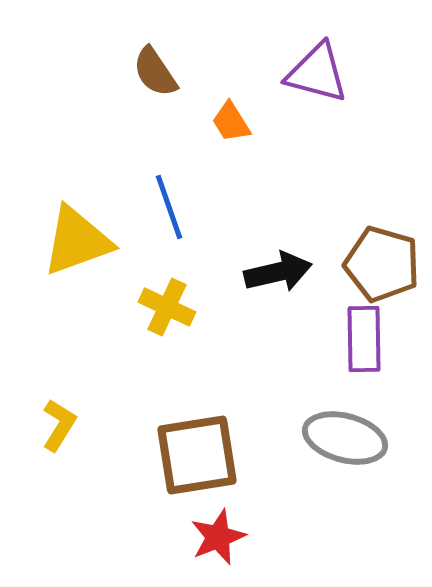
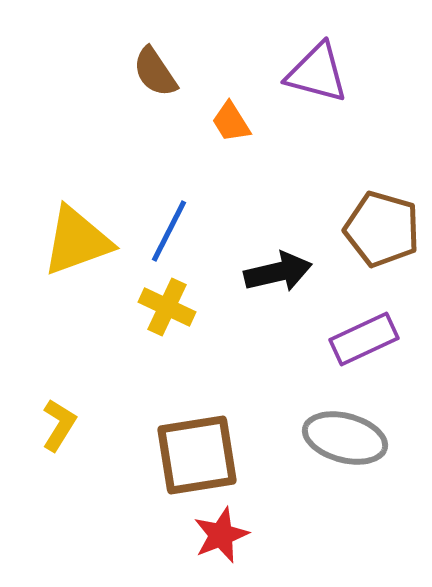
blue line: moved 24 px down; rotated 46 degrees clockwise
brown pentagon: moved 35 px up
purple rectangle: rotated 66 degrees clockwise
red star: moved 3 px right, 2 px up
